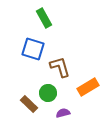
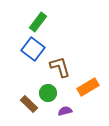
green rectangle: moved 6 px left, 4 px down; rotated 66 degrees clockwise
blue square: rotated 20 degrees clockwise
purple semicircle: moved 2 px right, 2 px up
